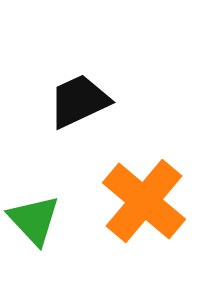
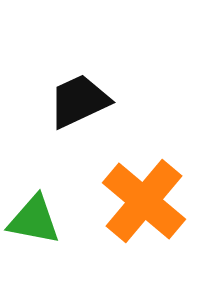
green triangle: rotated 36 degrees counterclockwise
